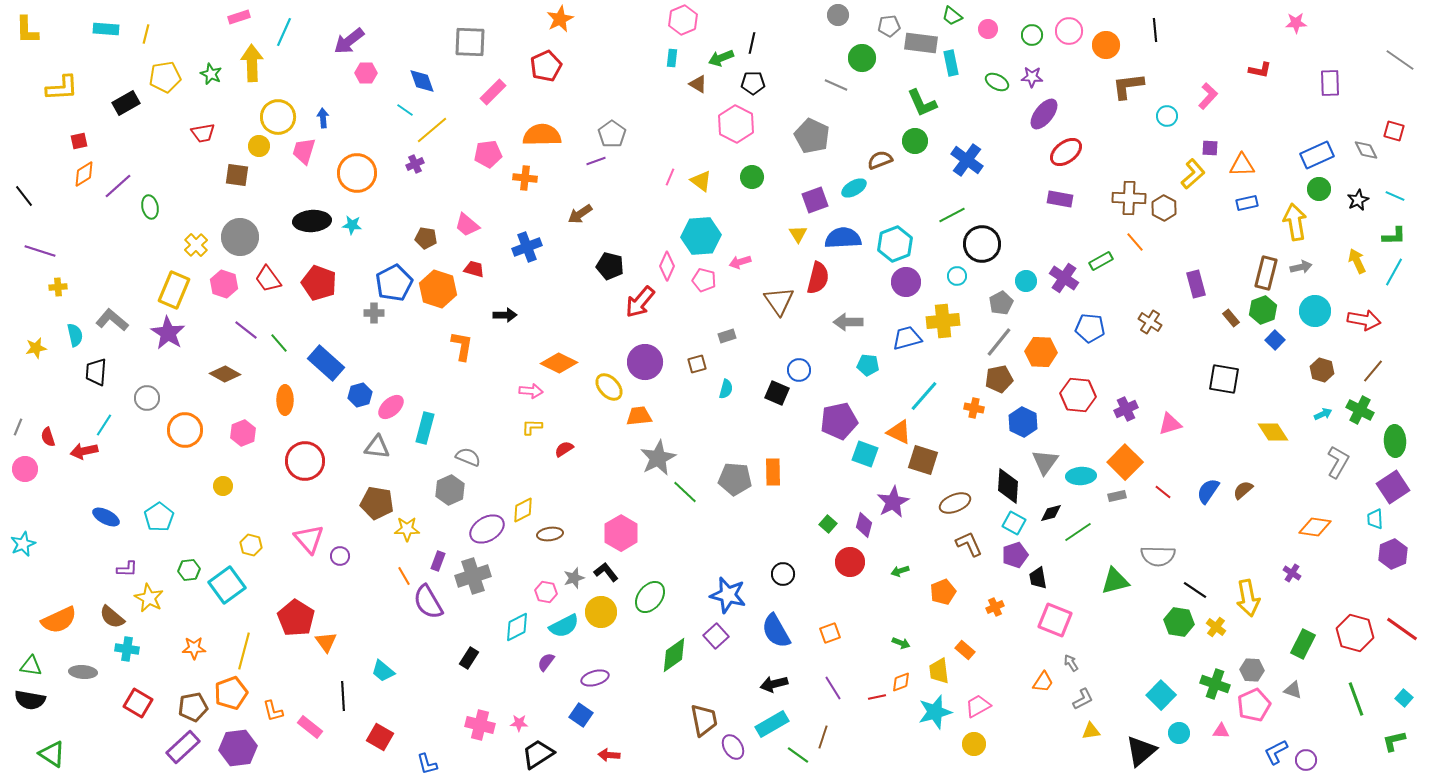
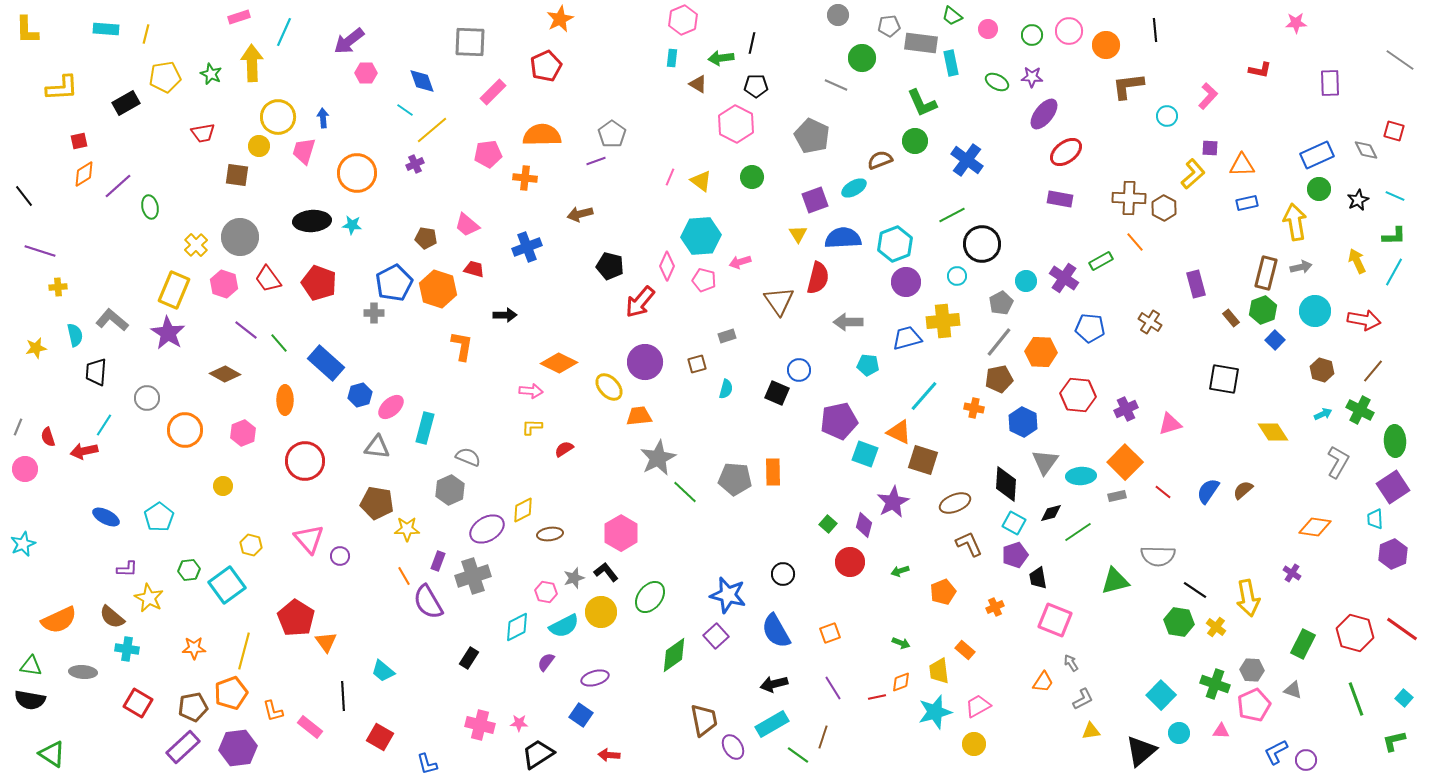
green arrow at (721, 58): rotated 15 degrees clockwise
black pentagon at (753, 83): moved 3 px right, 3 px down
brown arrow at (580, 214): rotated 20 degrees clockwise
black diamond at (1008, 486): moved 2 px left, 2 px up
